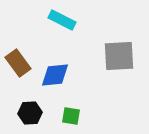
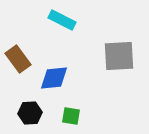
brown rectangle: moved 4 px up
blue diamond: moved 1 px left, 3 px down
